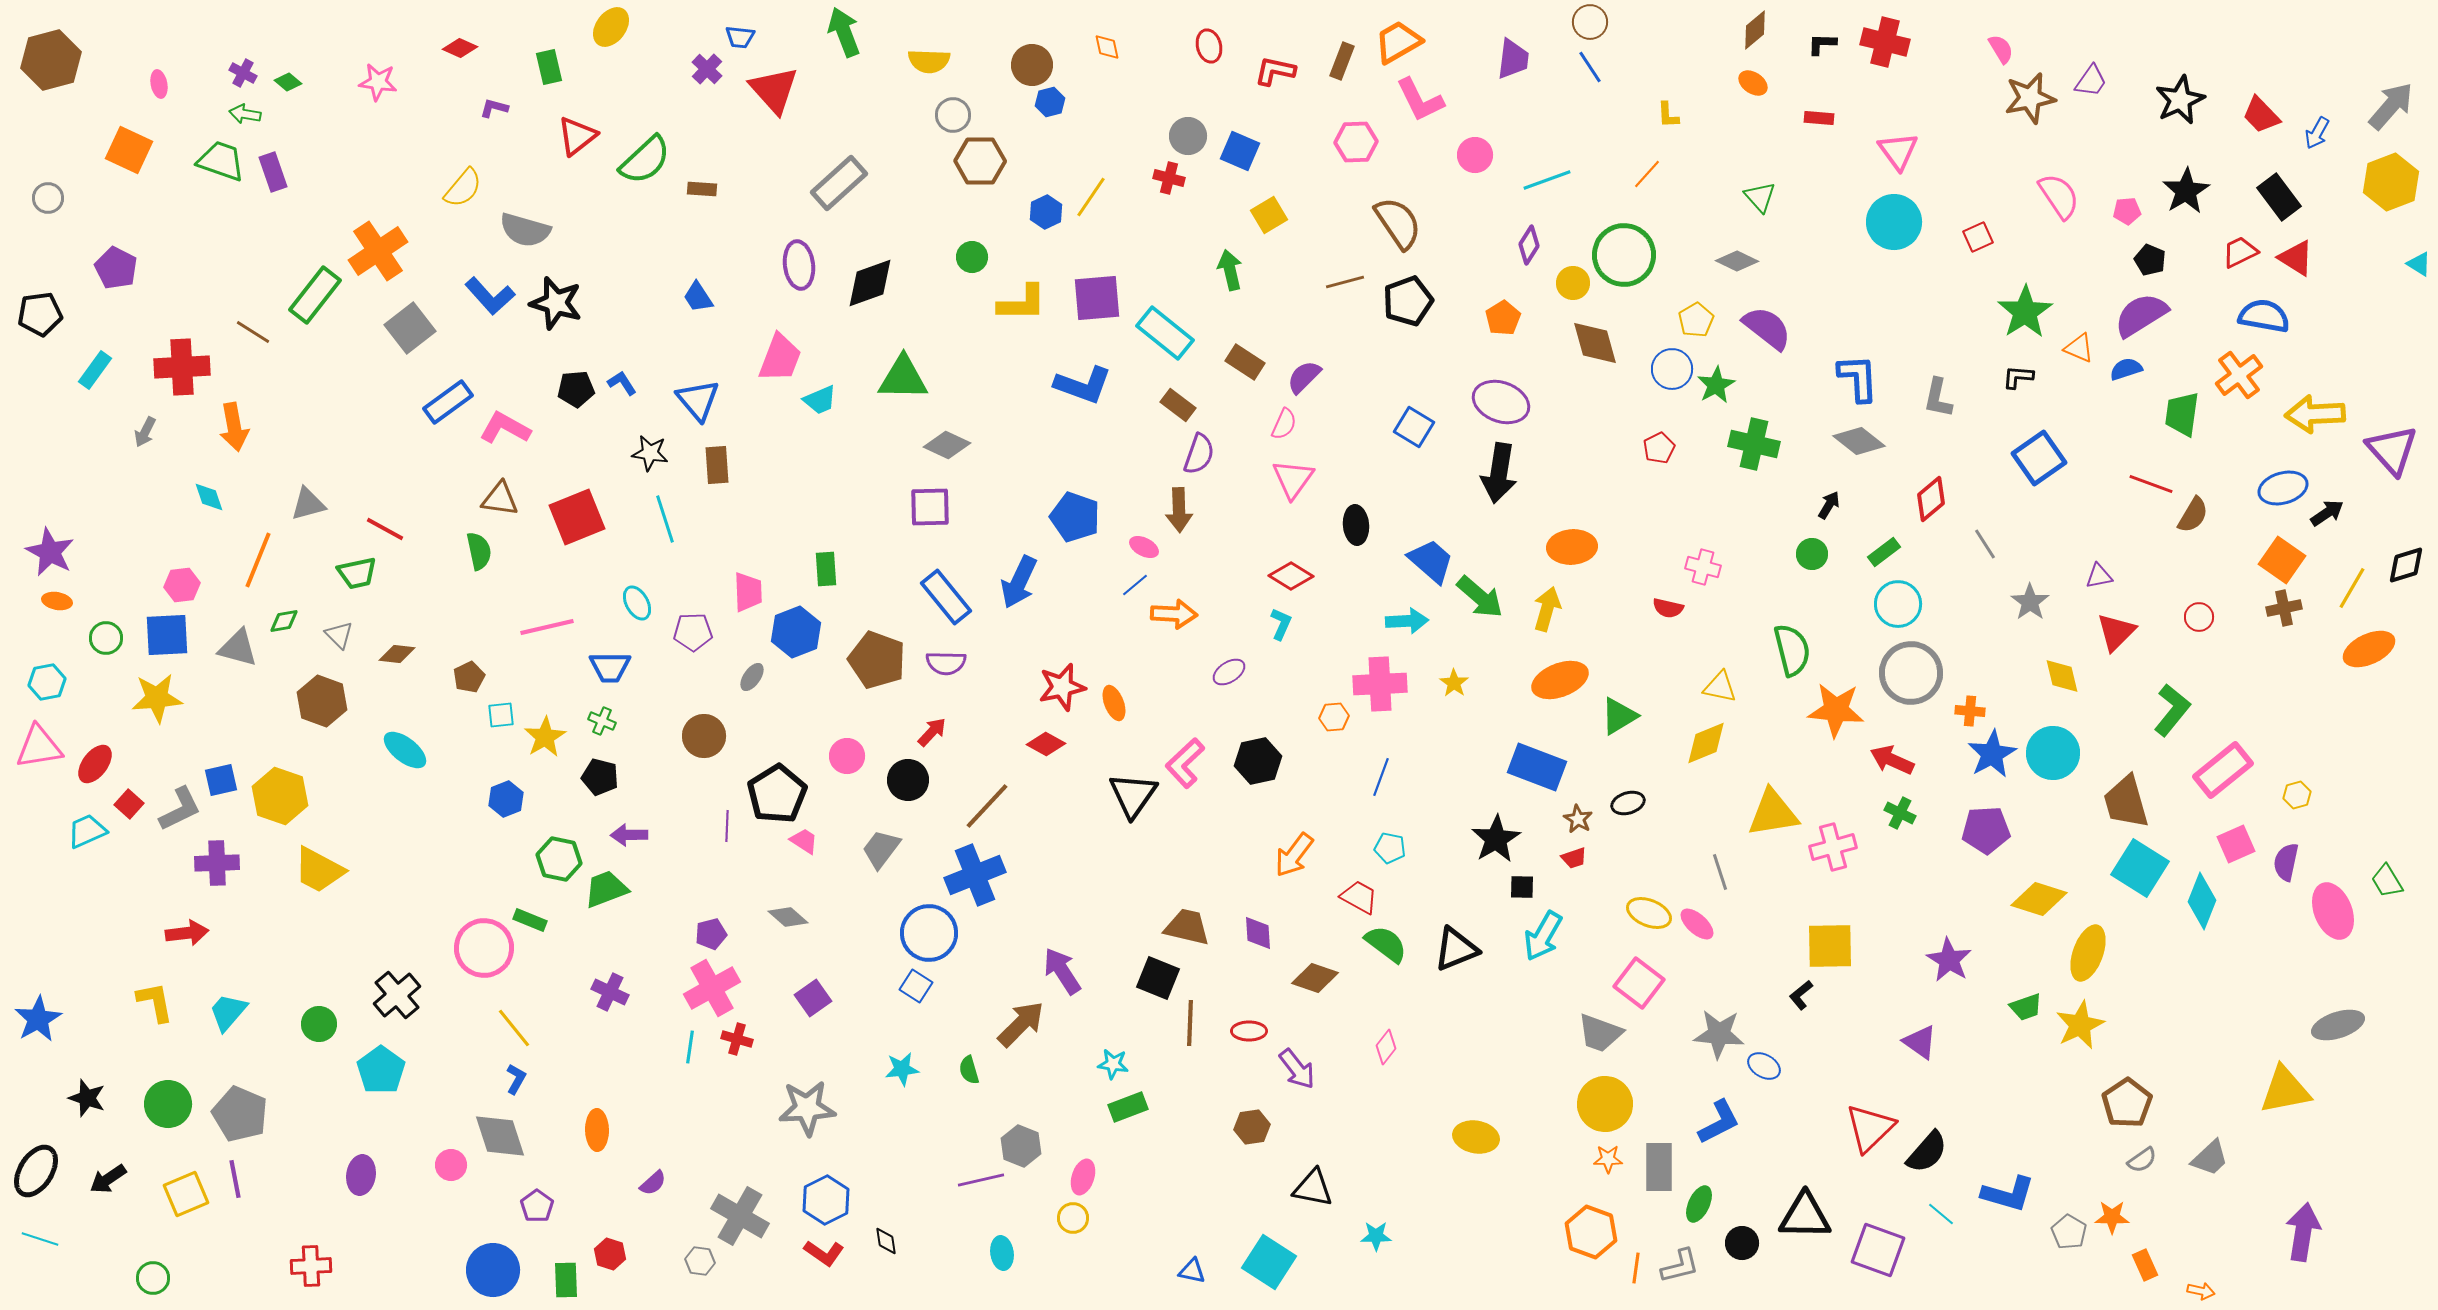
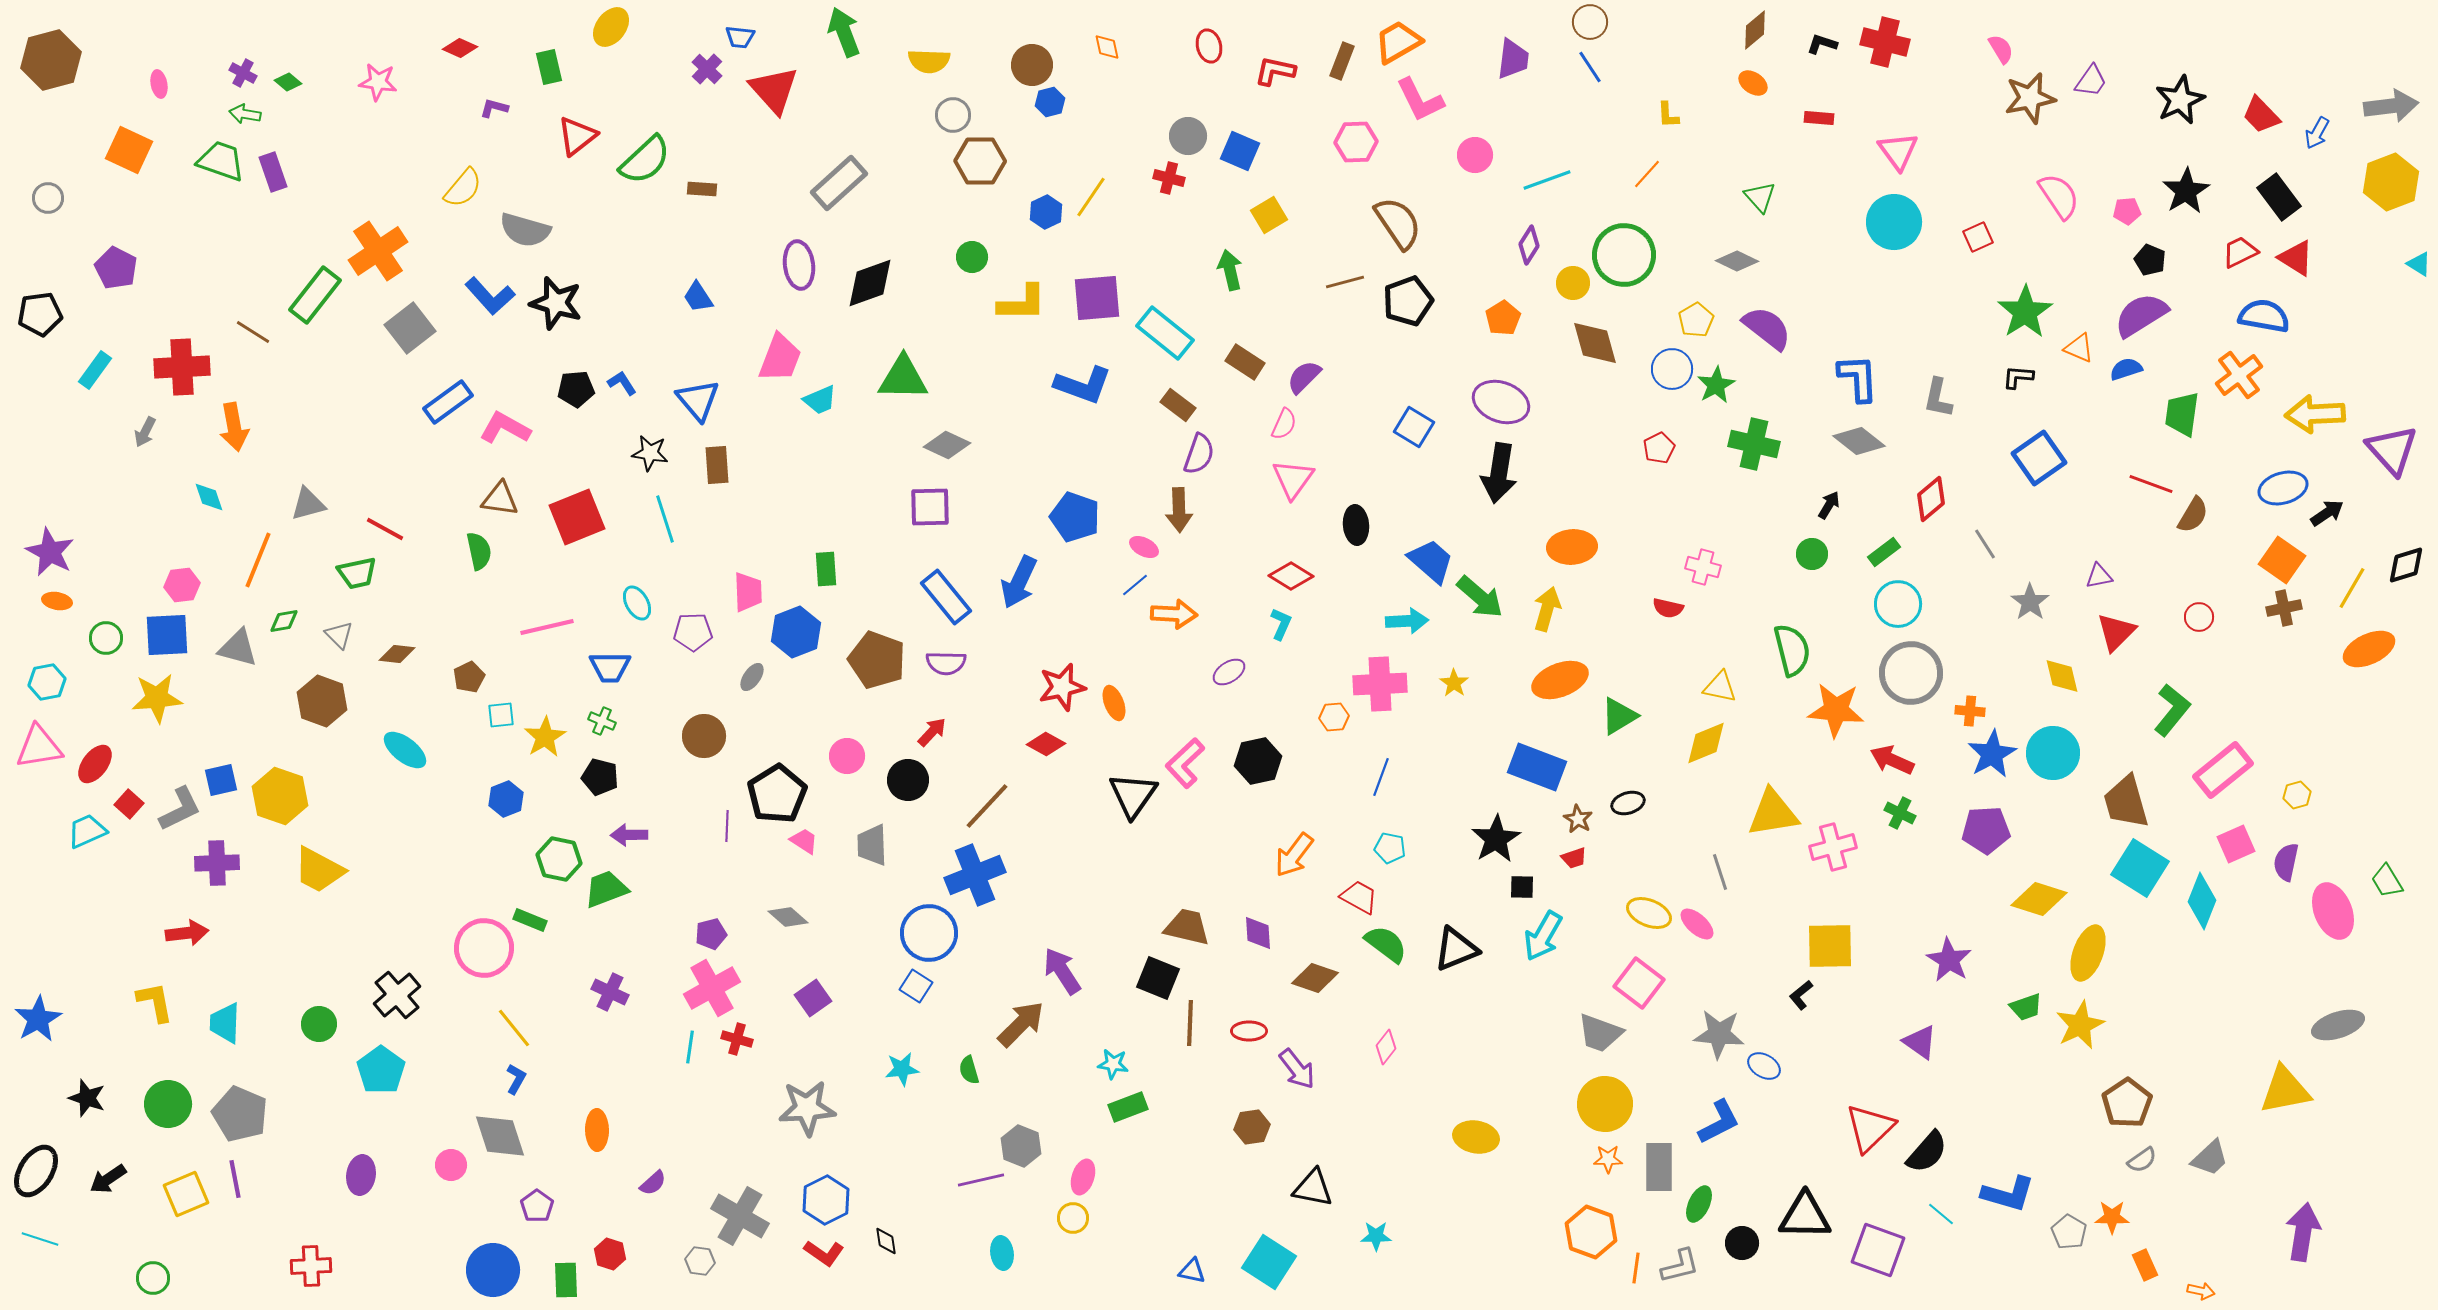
black L-shape at (1822, 44): rotated 16 degrees clockwise
gray arrow at (2391, 106): rotated 42 degrees clockwise
gray trapezoid at (881, 849): moved 9 px left, 4 px up; rotated 39 degrees counterclockwise
cyan trapezoid at (228, 1012): moved 3 px left, 11 px down; rotated 39 degrees counterclockwise
